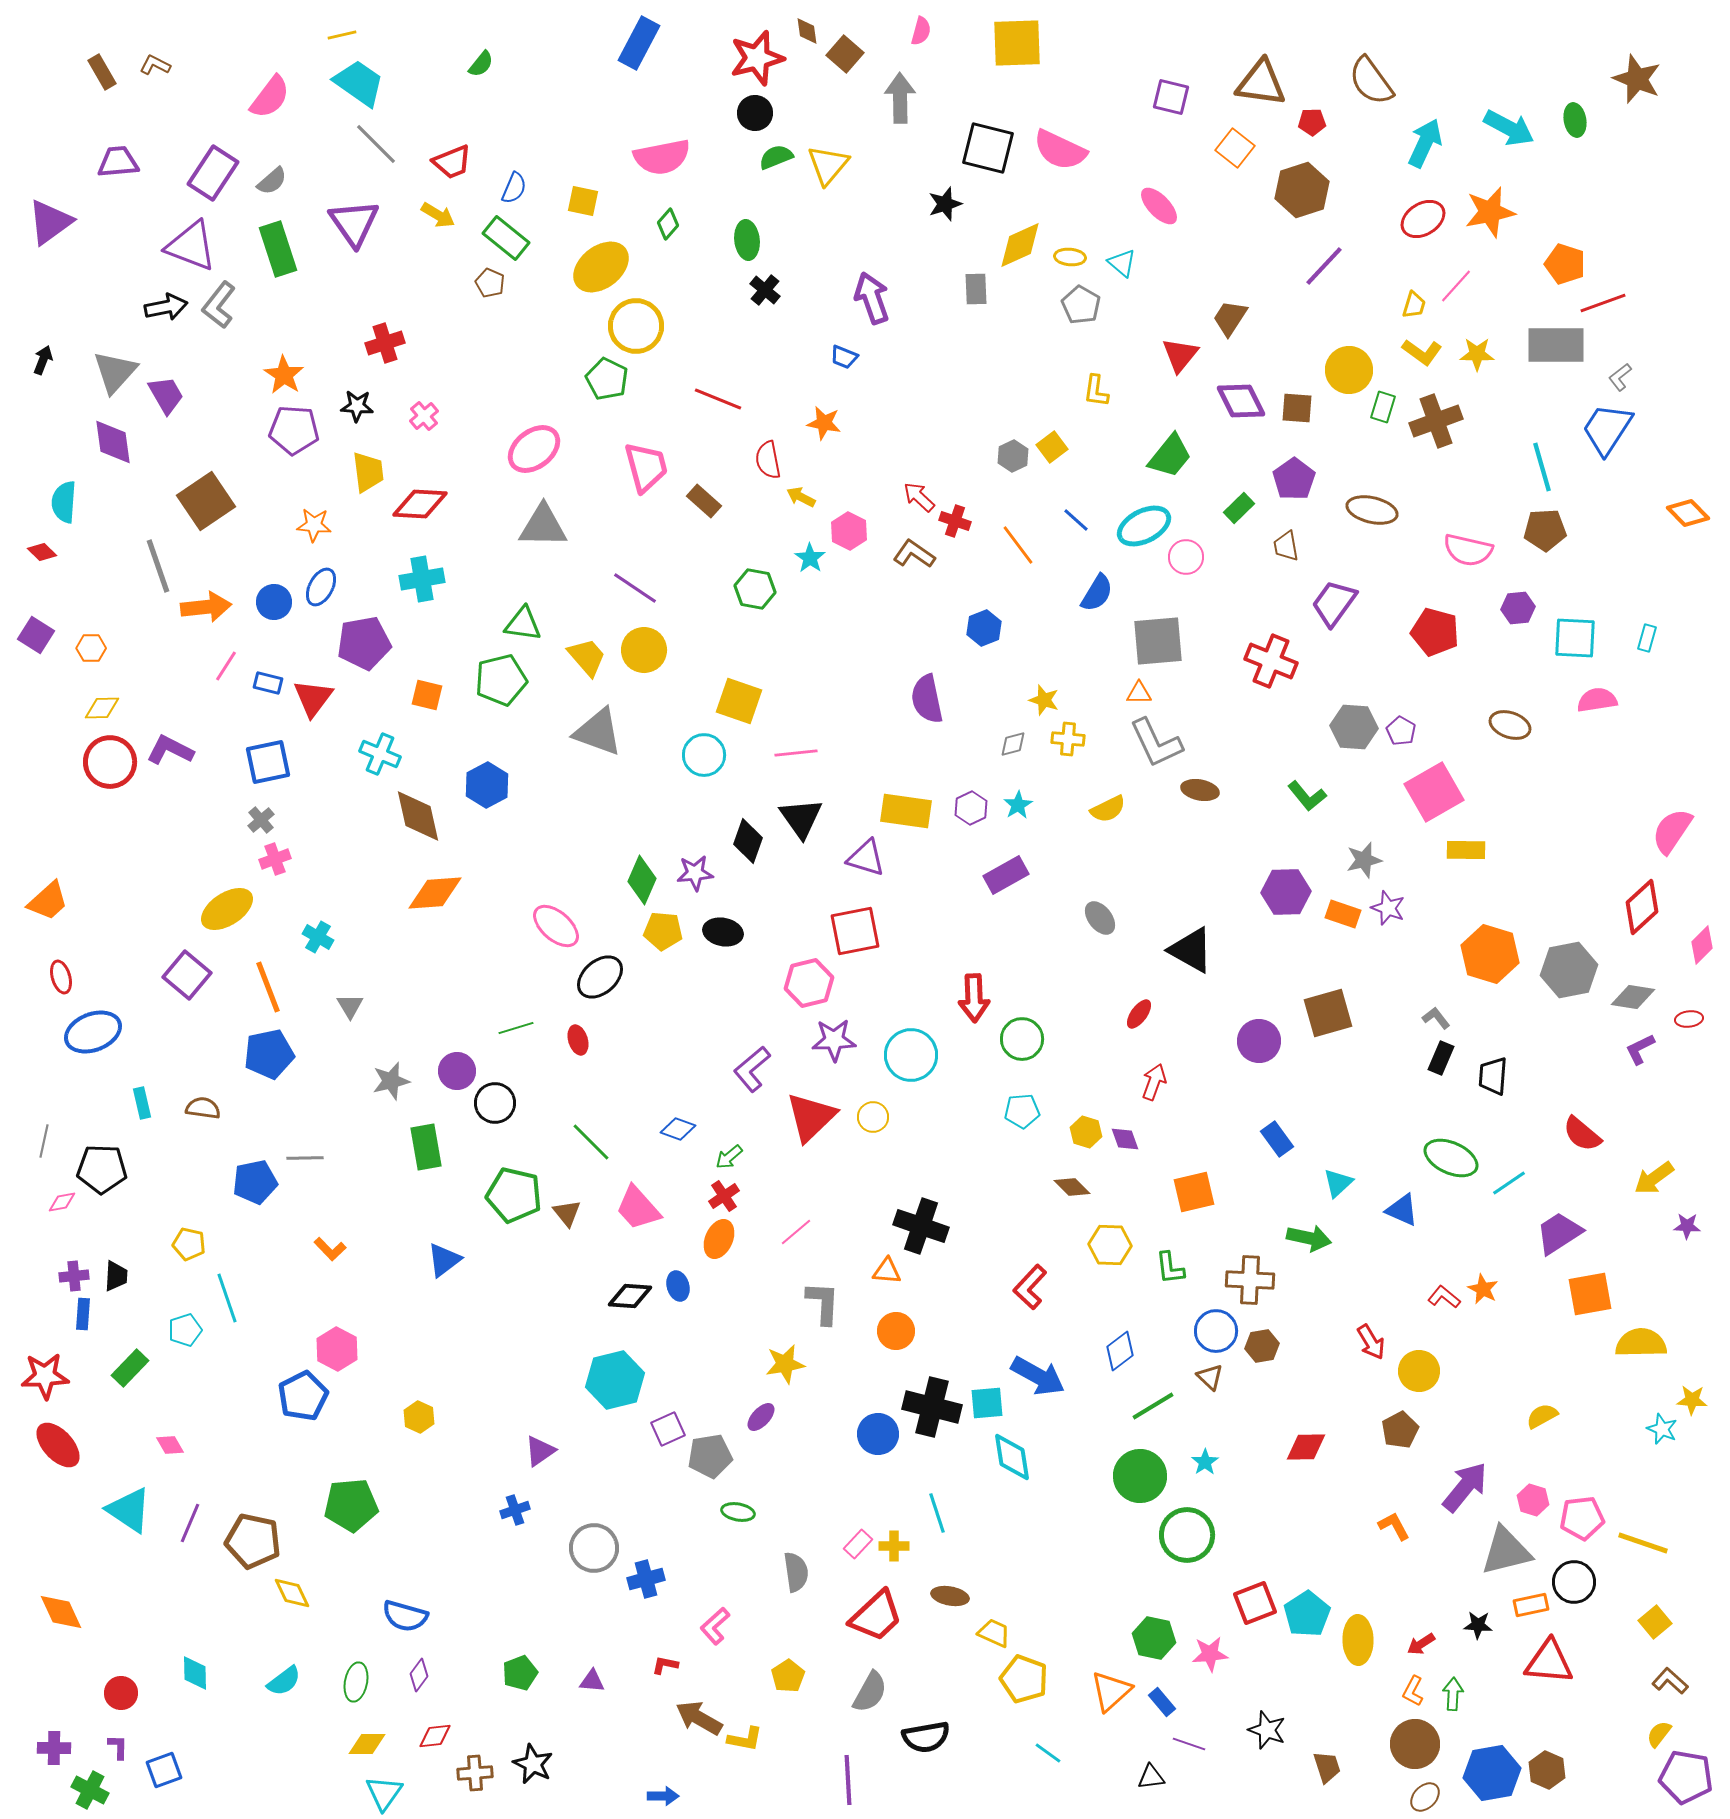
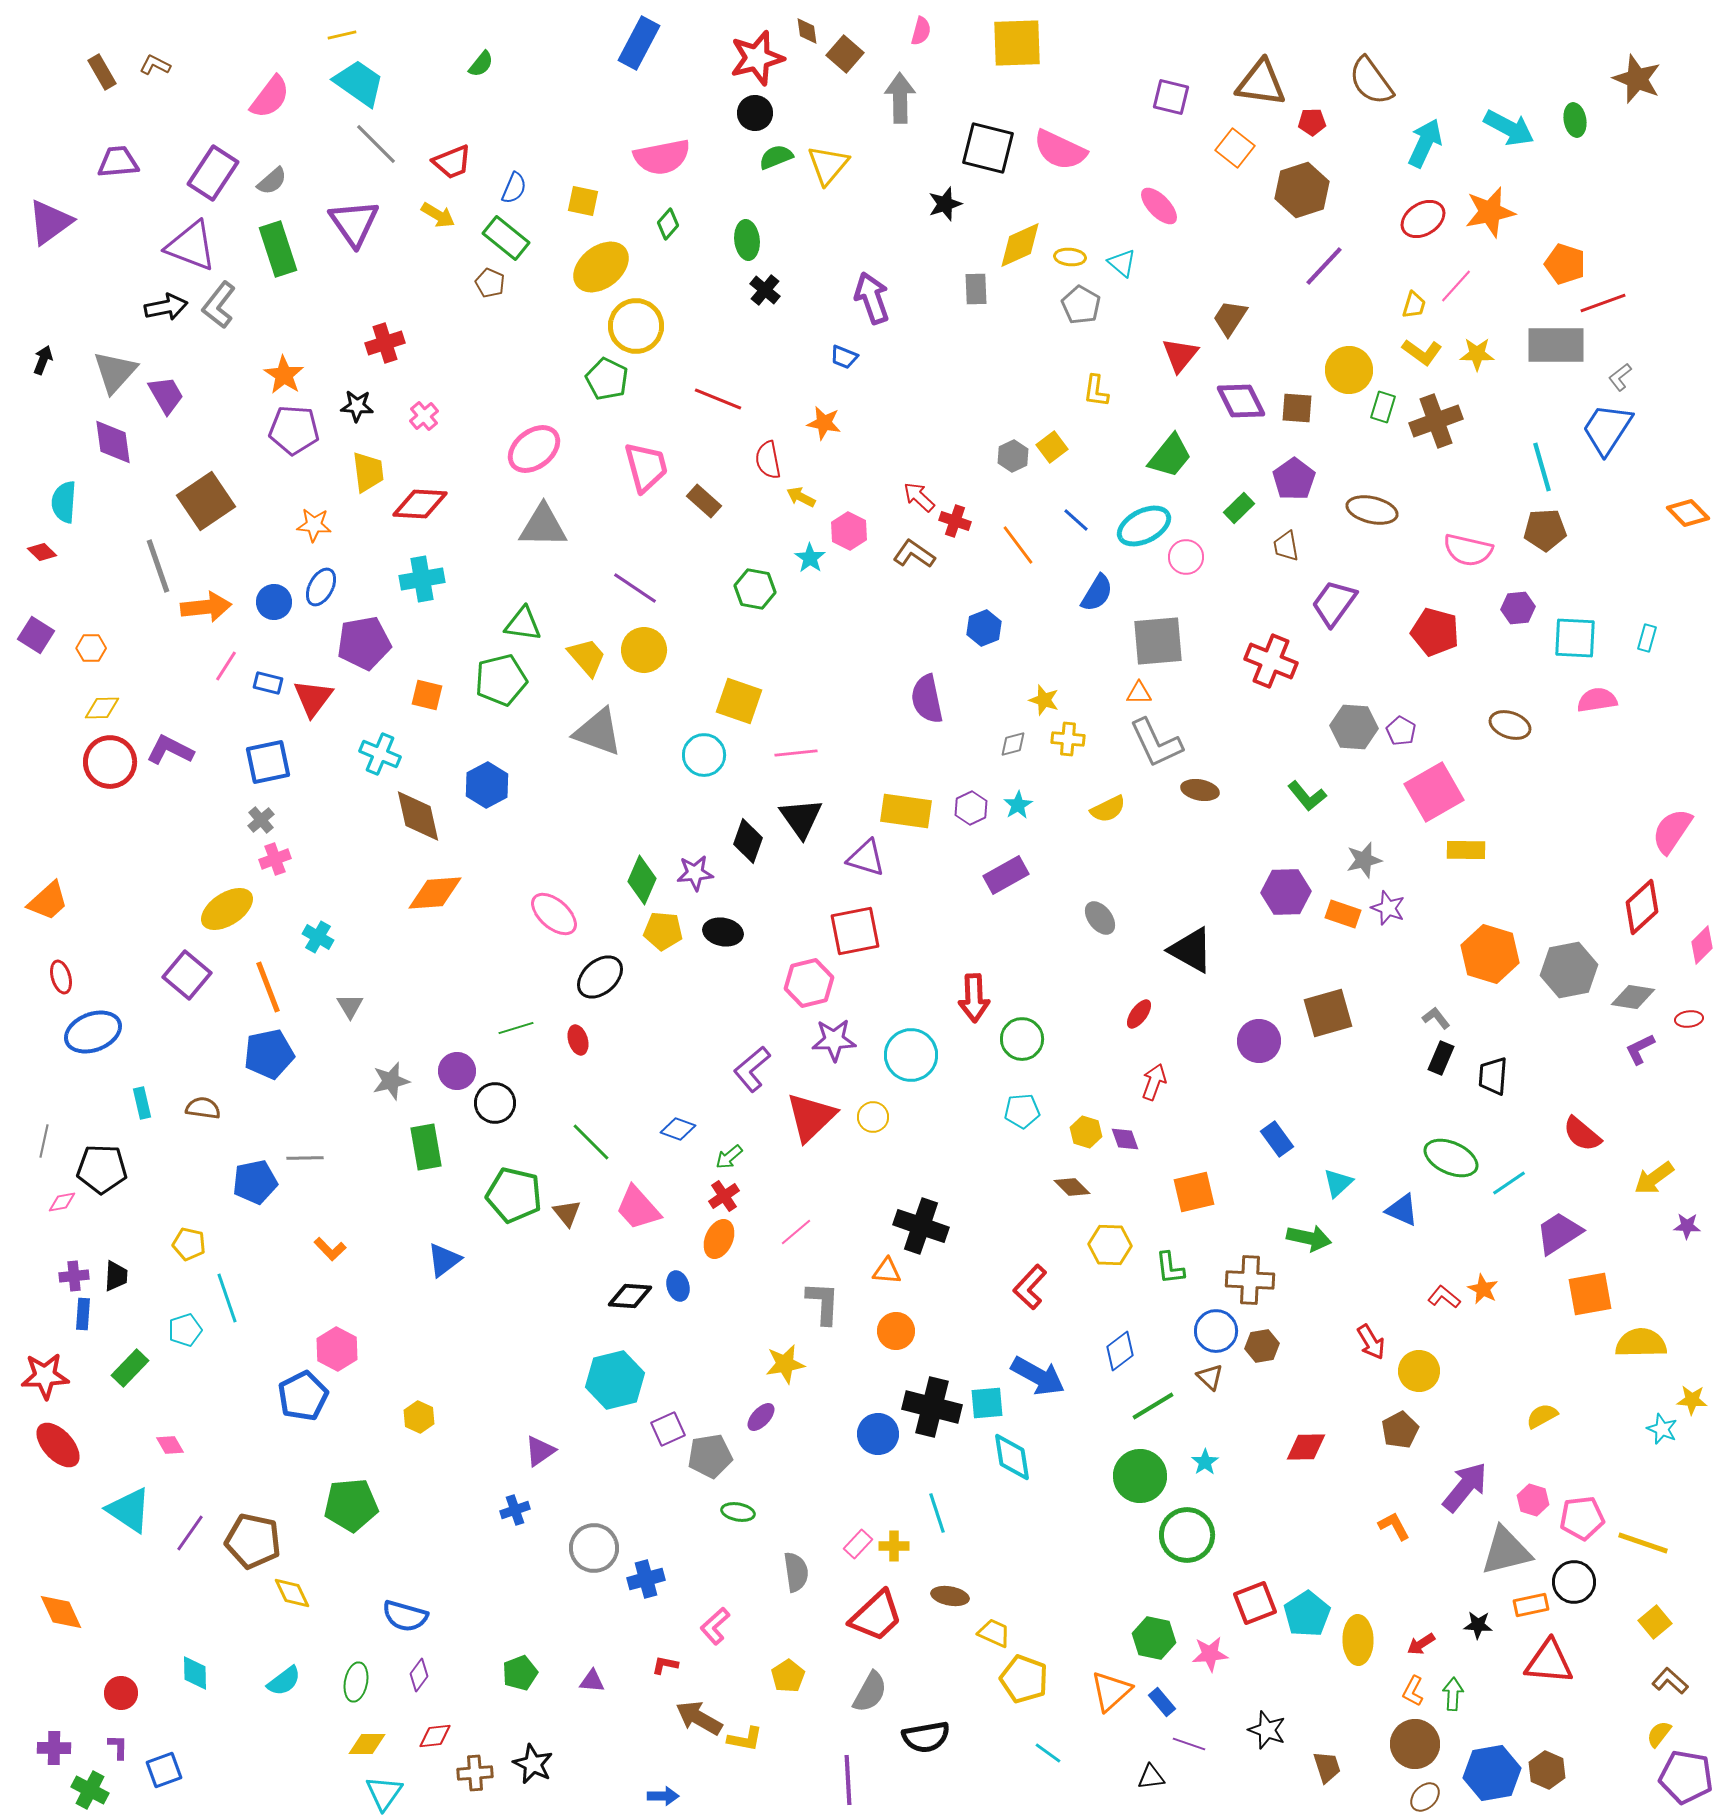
pink ellipse at (556, 926): moved 2 px left, 12 px up
purple line at (190, 1523): moved 10 px down; rotated 12 degrees clockwise
